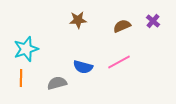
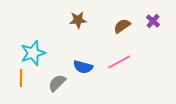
brown semicircle: rotated 12 degrees counterclockwise
cyan star: moved 7 px right, 4 px down
gray semicircle: rotated 30 degrees counterclockwise
